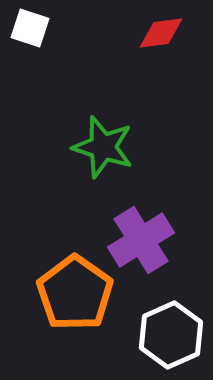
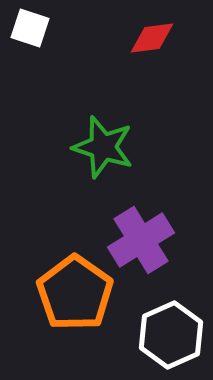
red diamond: moved 9 px left, 5 px down
